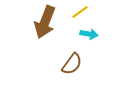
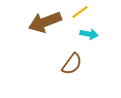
brown arrow: rotated 48 degrees clockwise
